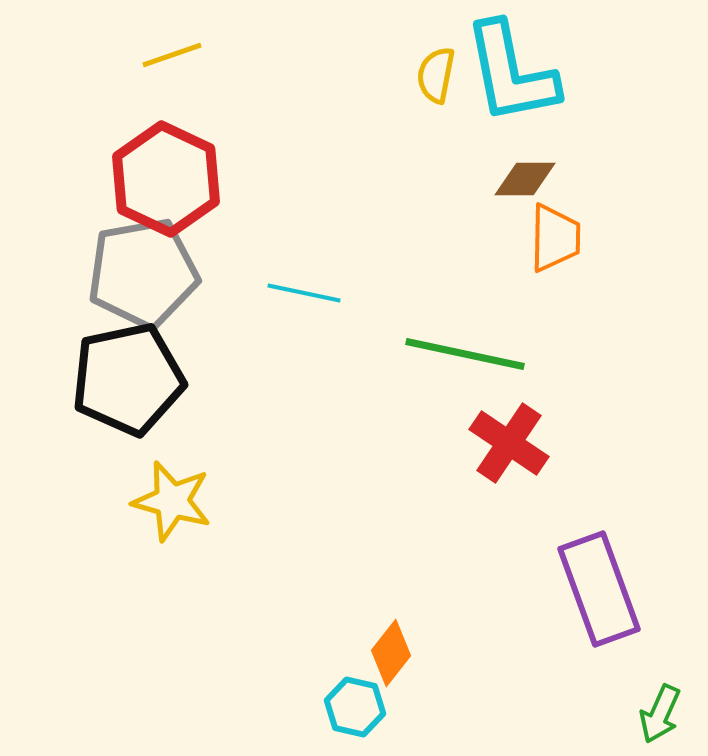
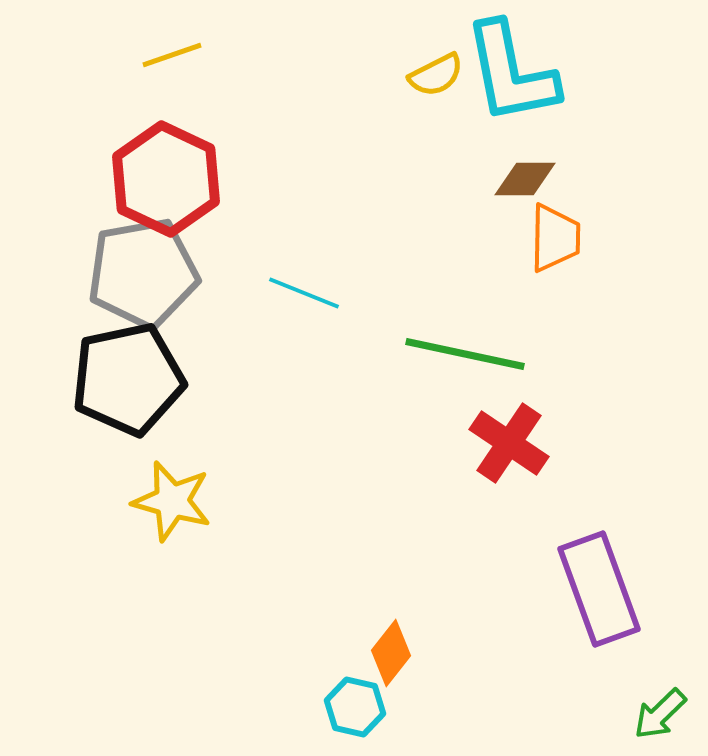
yellow semicircle: rotated 128 degrees counterclockwise
cyan line: rotated 10 degrees clockwise
green arrow: rotated 22 degrees clockwise
